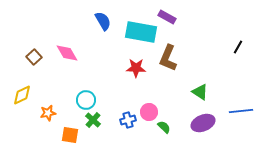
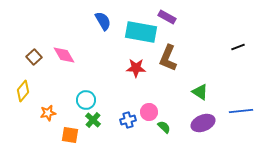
black line: rotated 40 degrees clockwise
pink diamond: moved 3 px left, 2 px down
yellow diamond: moved 1 px right, 4 px up; rotated 25 degrees counterclockwise
